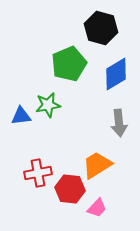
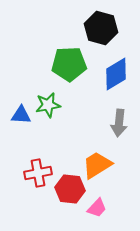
green pentagon: rotated 20 degrees clockwise
blue triangle: moved 1 px up; rotated 10 degrees clockwise
gray arrow: rotated 12 degrees clockwise
